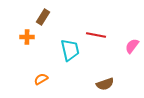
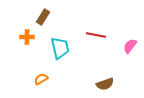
pink semicircle: moved 2 px left
cyan trapezoid: moved 10 px left, 2 px up
